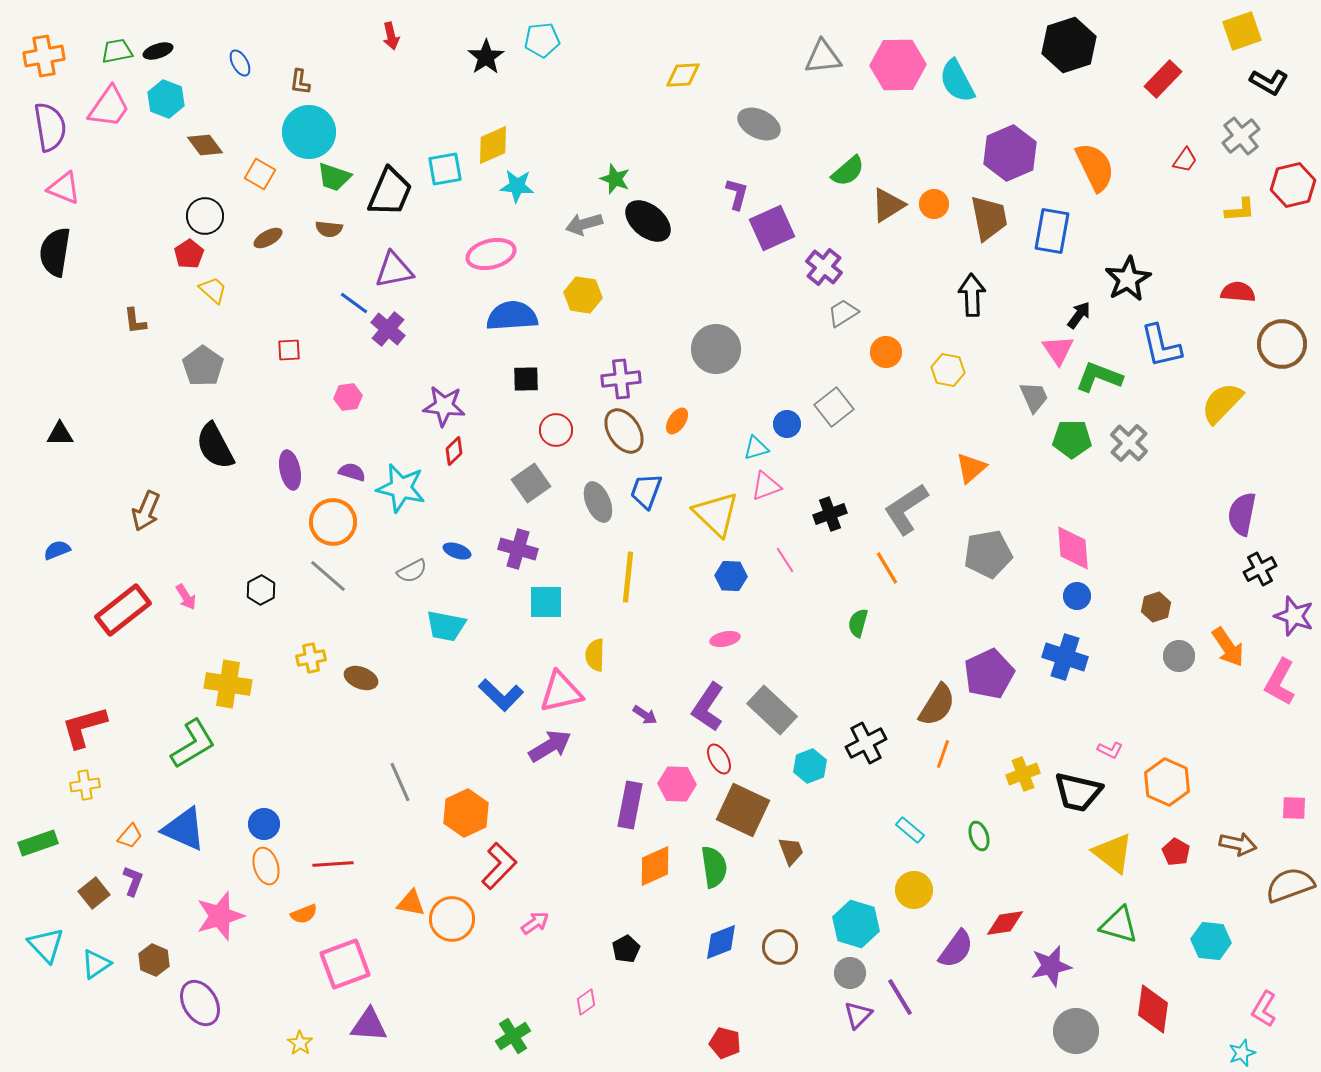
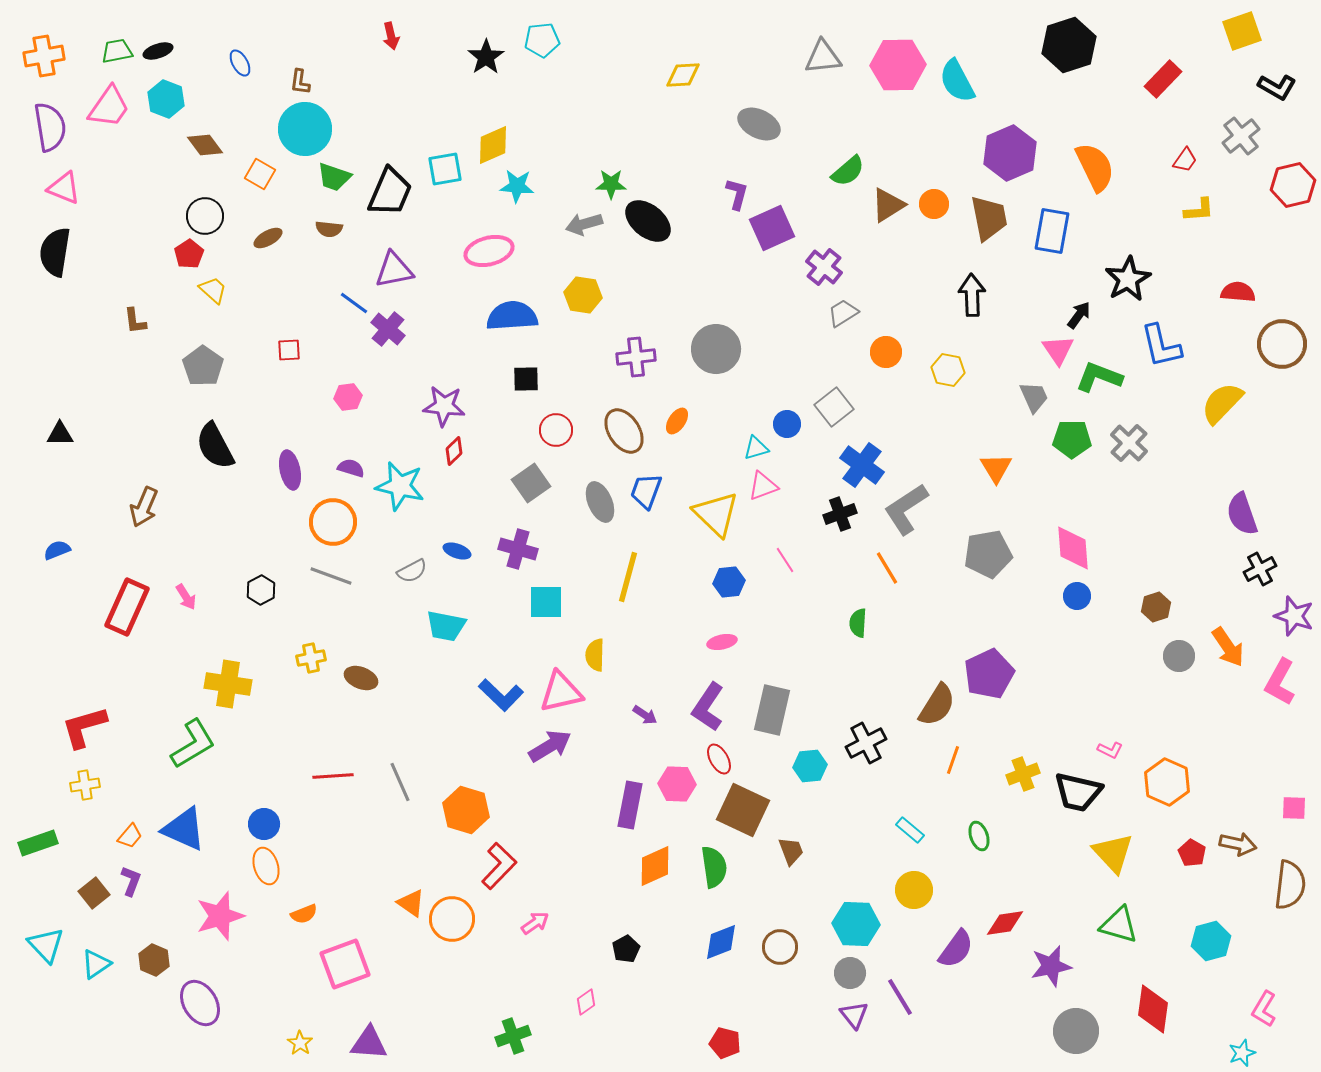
black L-shape at (1269, 82): moved 8 px right, 5 px down
cyan circle at (309, 132): moved 4 px left, 3 px up
green star at (615, 179): moved 4 px left, 5 px down; rotated 20 degrees counterclockwise
yellow L-shape at (1240, 210): moved 41 px left
pink ellipse at (491, 254): moved 2 px left, 3 px up
purple cross at (621, 379): moved 15 px right, 22 px up
orange triangle at (971, 468): moved 25 px right; rotated 20 degrees counterclockwise
purple semicircle at (352, 472): moved 1 px left, 4 px up
pink triangle at (766, 486): moved 3 px left
cyan star at (401, 488): moved 1 px left, 2 px up
gray ellipse at (598, 502): moved 2 px right
brown arrow at (146, 511): moved 2 px left, 4 px up
black cross at (830, 514): moved 10 px right
purple semicircle at (1242, 514): rotated 30 degrees counterclockwise
gray line at (328, 576): moved 3 px right; rotated 21 degrees counterclockwise
blue hexagon at (731, 576): moved 2 px left, 6 px down; rotated 8 degrees counterclockwise
yellow line at (628, 577): rotated 9 degrees clockwise
red rectangle at (123, 610): moved 4 px right, 3 px up; rotated 28 degrees counterclockwise
green semicircle at (858, 623): rotated 12 degrees counterclockwise
pink ellipse at (725, 639): moved 3 px left, 3 px down
blue cross at (1065, 657): moved 203 px left, 192 px up; rotated 18 degrees clockwise
gray rectangle at (772, 710): rotated 60 degrees clockwise
orange line at (943, 754): moved 10 px right, 6 px down
cyan hexagon at (810, 766): rotated 16 degrees clockwise
orange hexagon at (466, 813): moved 3 px up; rotated 18 degrees counterclockwise
red pentagon at (1176, 852): moved 16 px right, 1 px down
yellow triangle at (1113, 853): rotated 9 degrees clockwise
red line at (333, 864): moved 88 px up
purple L-shape at (133, 881): moved 2 px left
brown semicircle at (1290, 885): rotated 117 degrees clockwise
orange triangle at (411, 903): rotated 24 degrees clockwise
cyan hexagon at (856, 924): rotated 15 degrees counterclockwise
cyan hexagon at (1211, 941): rotated 21 degrees counterclockwise
purple triangle at (858, 1015): moved 4 px left; rotated 24 degrees counterclockwise
purple triangle at (369, 1025): moved 18 px down
green cross at (513, 1036): rotated 12 degrees clockwise
